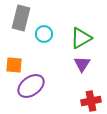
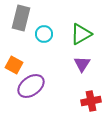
green triangle: moved 4 px up
orange square: rotated 24 degrees clockwise
